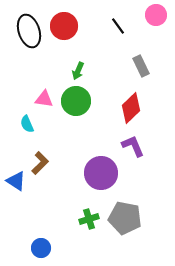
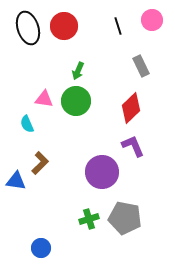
pink circle: moved 4 px left, 5 px down
black line: rotated 18 degrees clockwise
black ellipse: moved 1 px left, 3 px up
purple circle: moved 1 px right, 1 px up
blue triangle: rotated 25 degrees counterclockwise
